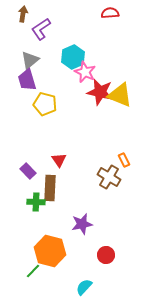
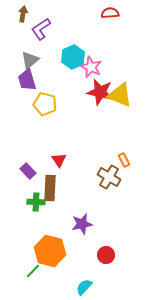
pink star: moved 6 px right, 5 px up
